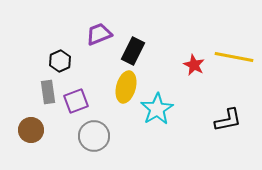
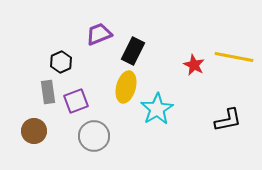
black hexagon: moved 1 px right, 1 px down
brown circle: moved 3 px right, 1 px down
